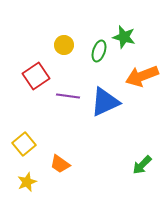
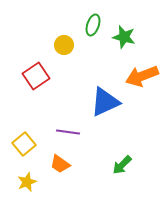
green ellipse: moved 6 px left, 26 px up
purple line: moved 36 px down
green arrow: moved 20 px left
